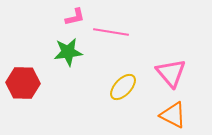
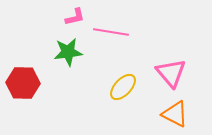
orange triangle: moved 2 px right, 1 px up
